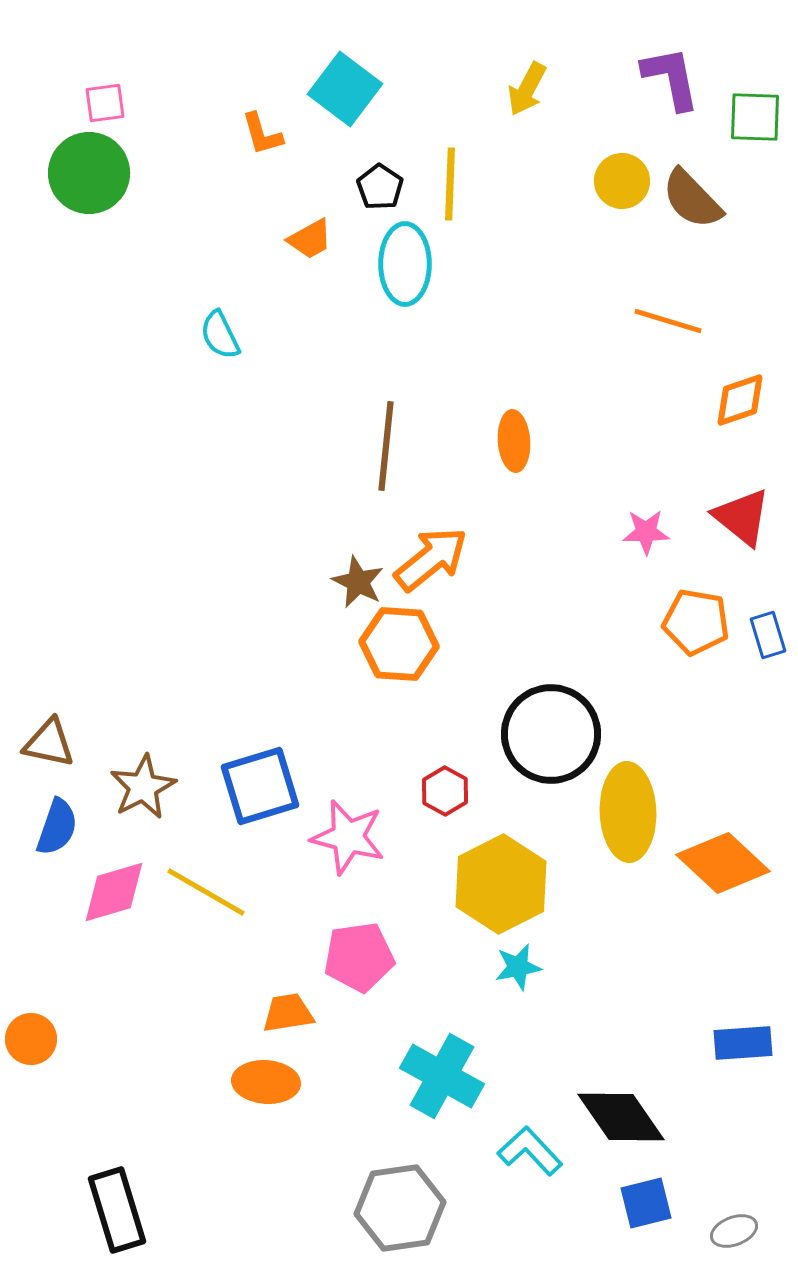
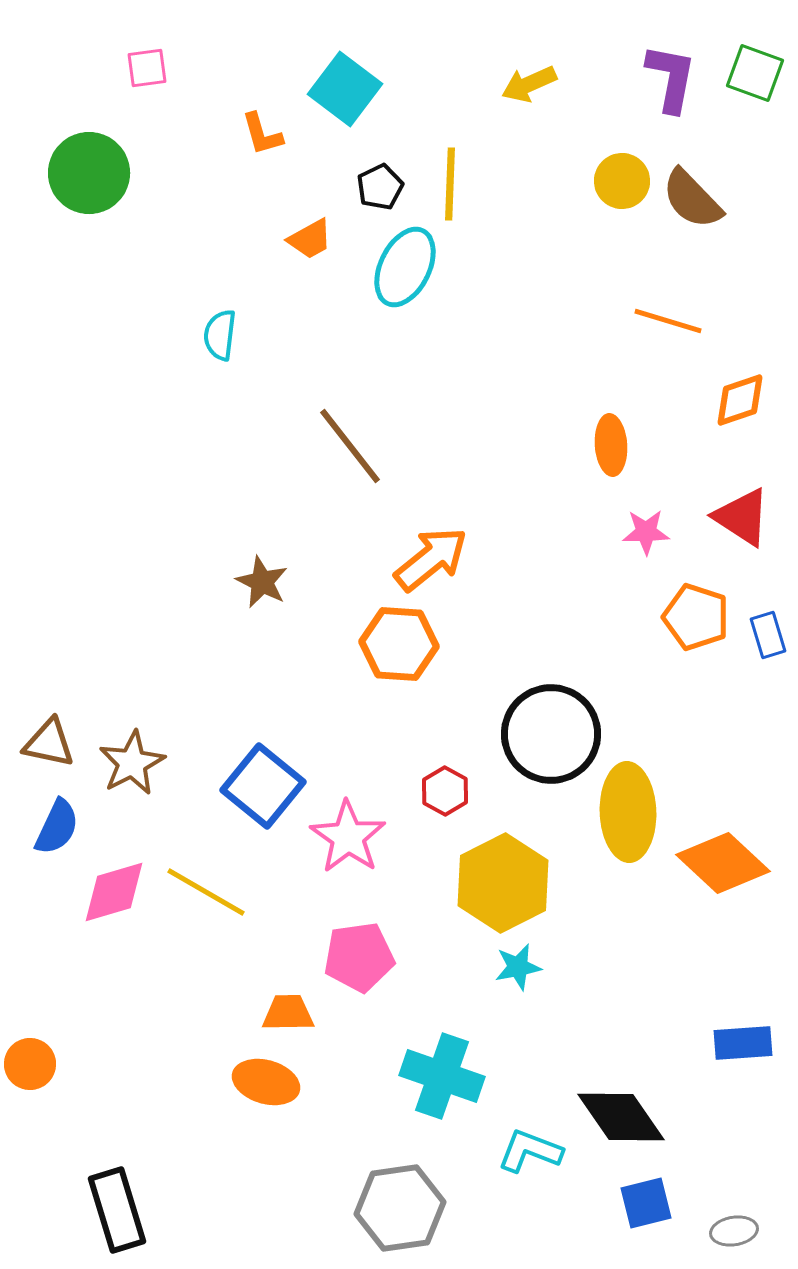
purple L-shape at (671, 78): rotated 22 degrees clockwise
yellow arrow at (527, 89): moved 2 px right, 5 px up; rotated 38 degrees clockwise
pink square at (105, 103): moved 42 px right, 35 px up
green square at (755, 117): moved 44 px up; rotated 18 degrees clockwise
black pentagon at (380, 187): rotated 12 degrees clockwise
cyan ellipse at (405, 264): moved 3 px down; rotated 26 degrees clockwise
cyan semicircle at (220, 335): rotated 33 degrees clockwise
orange ellipse at (514, 441): moved 97 px right, 4 px down
brown line at (386, 446): moved 36 px left; rotated 44 degrees counterclockwise
red triangle at (742, 517): rotated 6 degrees counterclockwise
brown star at (358, 582): moved 96 px left
orange pentagon at (696, 622): moved 5 px up; rotated 8 degrees clockwise
blue square at (260, 786): moved 3 px right; rotated 34 degrees counterclockwise
brown star at (143, 787): moved 11 px left, 24 px up
blue semicircle at (57, 827): rotated 6 degrees clockwise
pink star at (348, 837): rotated 20 degrees clockwise
yellow hexagon at (501, 884): moved 2 px right, 1 px up
orange trapezoid at (288, 1013): rotated 8 degrees clockwise
orange circle at (31, 1039): moved 1 px left, 25 px down
cyan cross at (442, 1076): rotated 10 degrees counterclockwise
orange ellipse at (266, 1082): rotated 12 degrees clockwise
cyan L-shape at (530, 1151): rotated 26 degrees counterclockwise
gray ellipse at (734, 1231): rotated 12 degrees clockwise
